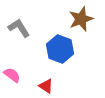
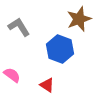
brown star: moved 2 px left
gray L-shape: moved 1 px up
red triangle: moved 1 px right, 1 px up
